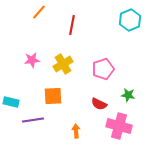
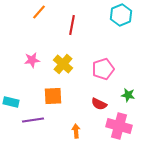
cyan hexagon: moved 9 px left, 5 px up
yellow cross: rotated 18 degrees counterclockwise
